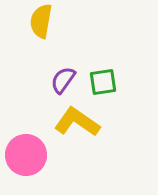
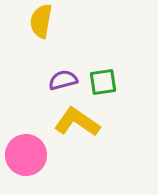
purple semicircle: rotated 40 degrees clockwise
